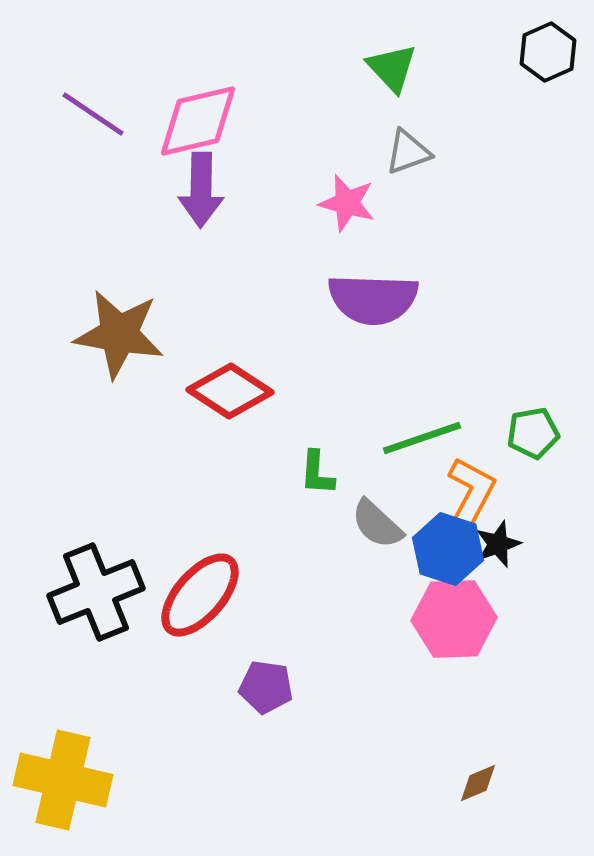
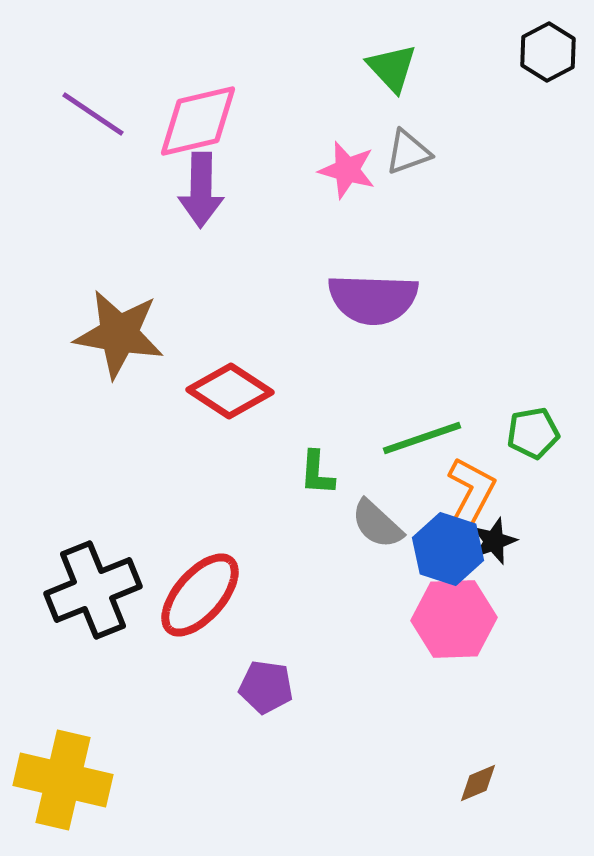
black hexagon: rotated 4 degrees counterclockwise
pink star: moved 33 px up
black star: moved 4 px left, 3 px up
black cross: moved 3 px left, 2 px up
